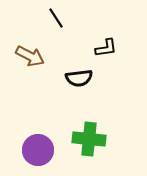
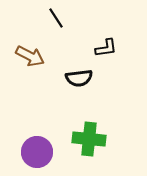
purple circle: moved 1 px left, 2 px down
